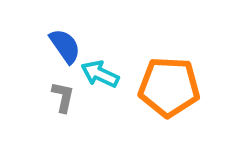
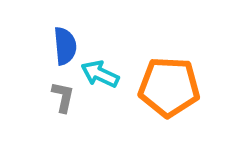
blue semicircle: rotated 30 degrees clockwise
